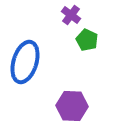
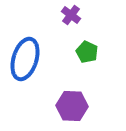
green pentagon: moved 12 px down
blue ellipse: moved 3 px up
